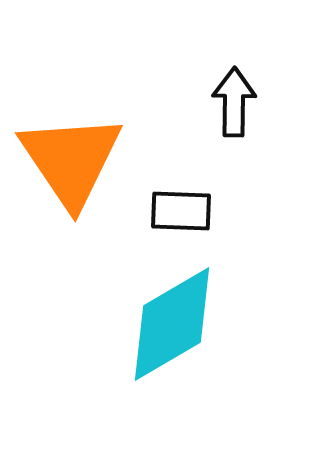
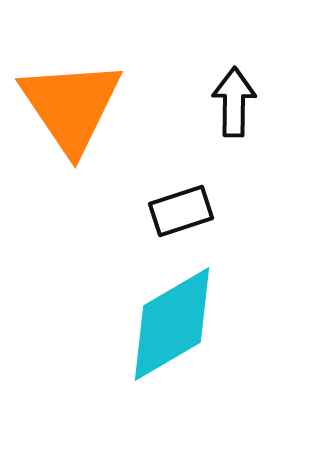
orange triangle: moved 54 px up
black rectangle: rotated 20 degrees counterclockwise
